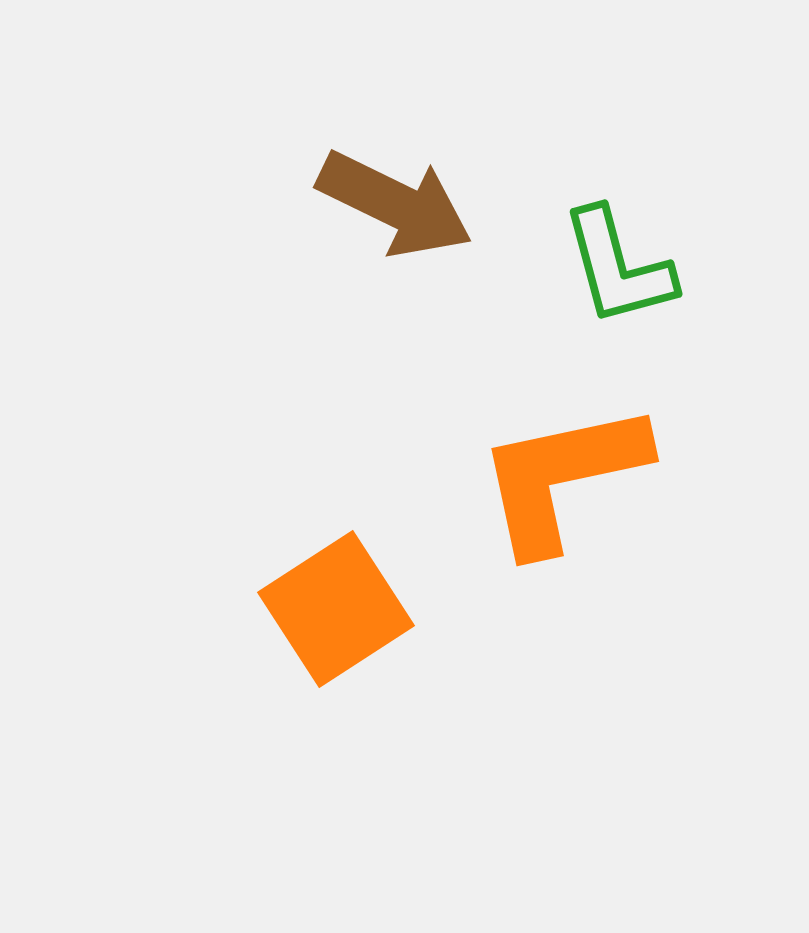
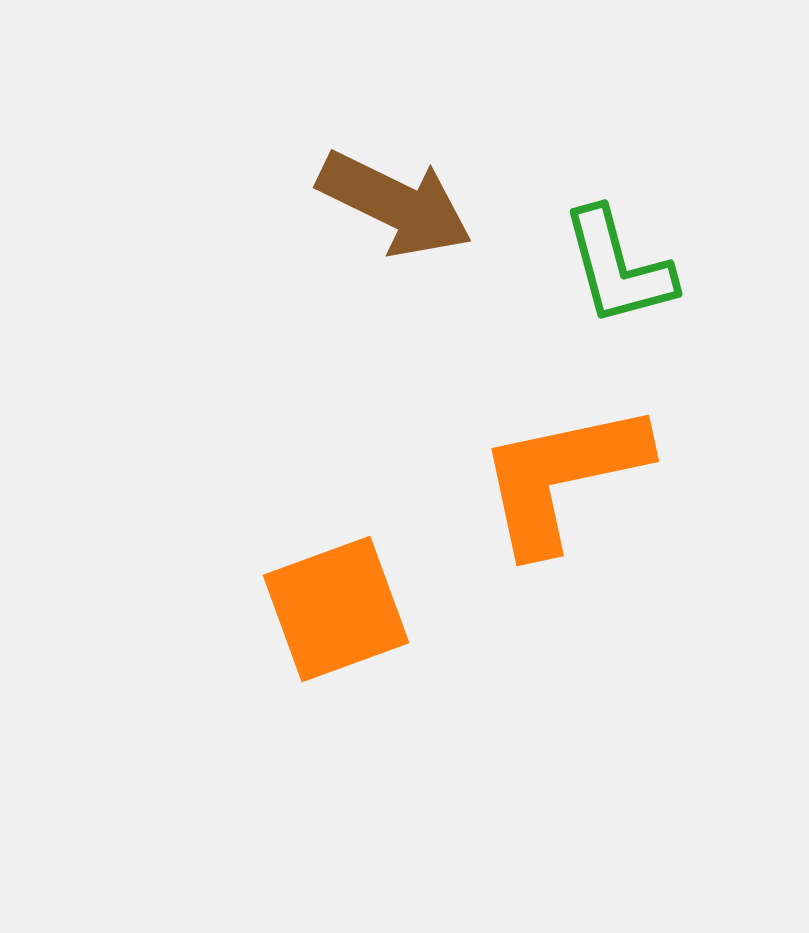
orange square: rotated 13 degrees clockwise
